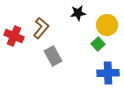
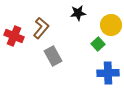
yellow circle: moved 4 px right
